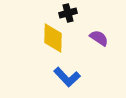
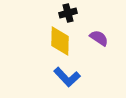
yellow diamond: moved 7 px right, 3 px down
